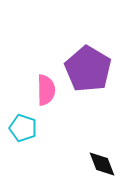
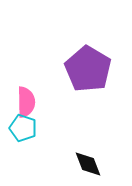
pink semicircle: moved 20 px left, 12 px down
black diamond: moved 14 px left
